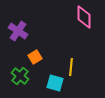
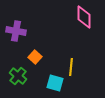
purple cross: moved 2 px left; rotated 24 degrees counterclockwise
orange square: rotated 16 degrees counterclockwise
green cross: moved 2 px left
